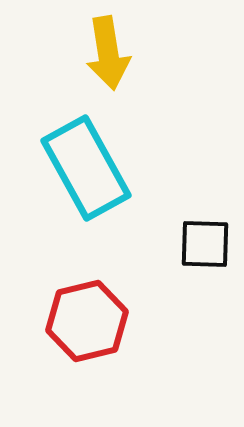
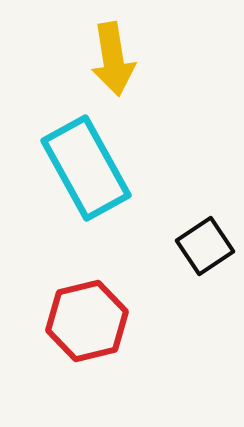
yellow arrow: moved 5 px right, 6 px down
black square: moved 2 px down; rotated 36 degrees counterclockwise
